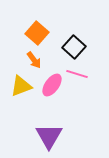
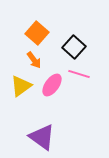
pink line: moved 2 px right
yellow triangle: rotated 15 degrees counterclockwise
purple triangle: moved 7 px left, 1 px down; rotated 24 degrees counterclockwise
